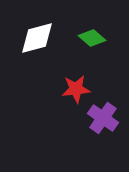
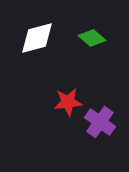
red star: moved 8 px left, 13 px down
purple cross: moved 3 px left, 4 px down
